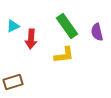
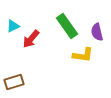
red arrow: rotated 36 degrees clockwise
yellow L-shape: moved 19 px right; rotated 15 degrees clockwise
brown rectangle: moved 1 px right
